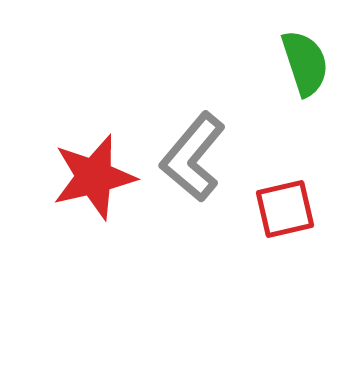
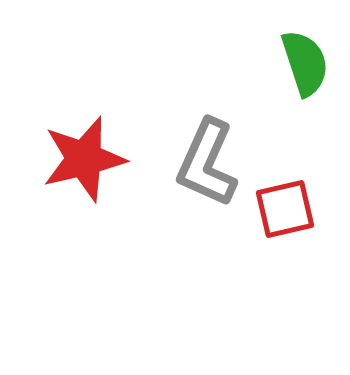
gray L-shape: moved 14 px right, 6 px down; rotated 16 degrees counterclockwise
red star: moved 10 px left, 18 px up
